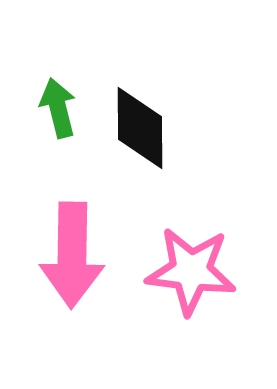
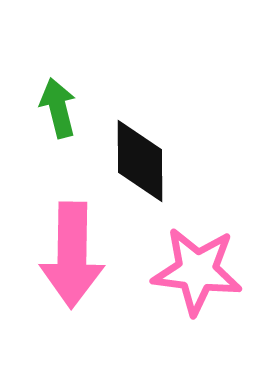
black diamond: moved 33 px down
pink star: moved 6 px right
